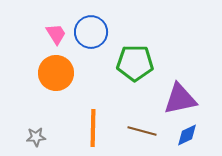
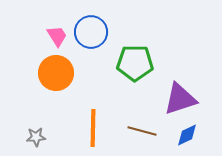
pink trapezoid: moved 1 px right, 2 px down
purple triangle: rotated 6 degrees counterclockwise
